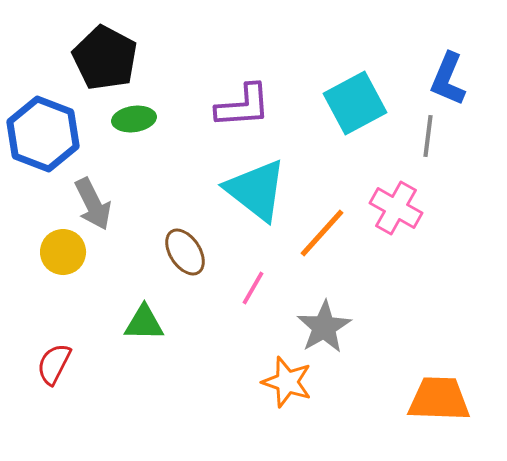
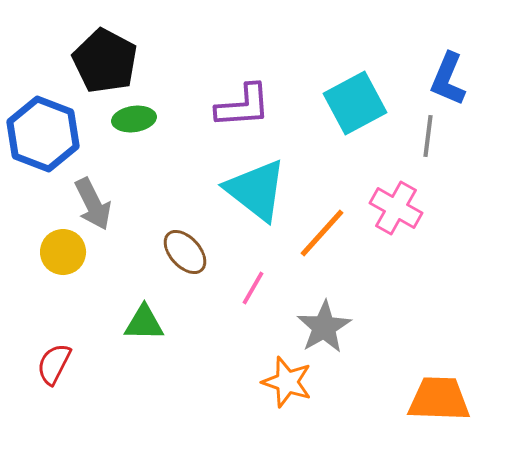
black pentagon: moved 3 px down
brown ellipse: rotated 9 degrees counterclockwise
